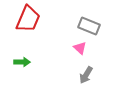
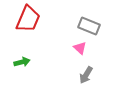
green arrow: rotated 14 degrees counterclockwise
